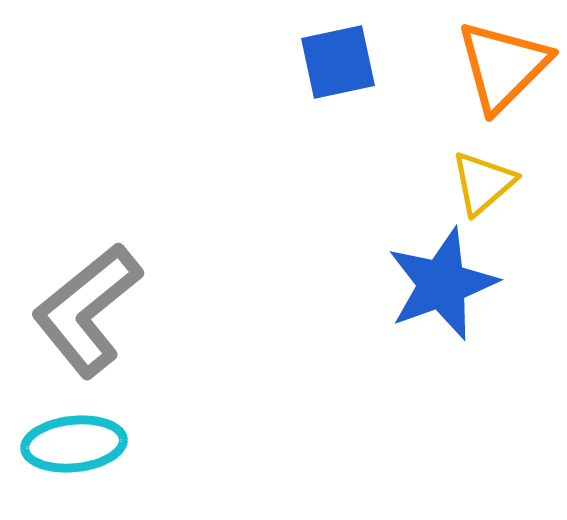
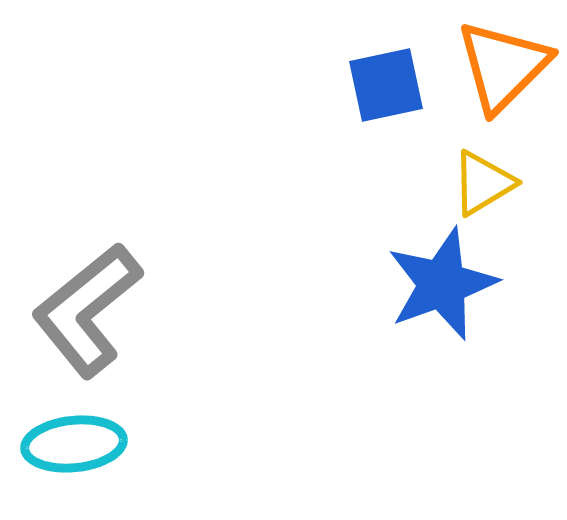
blue square: moved 48 px right, 23 px down
yellow triangle: rotated 10 degrees clockwise
